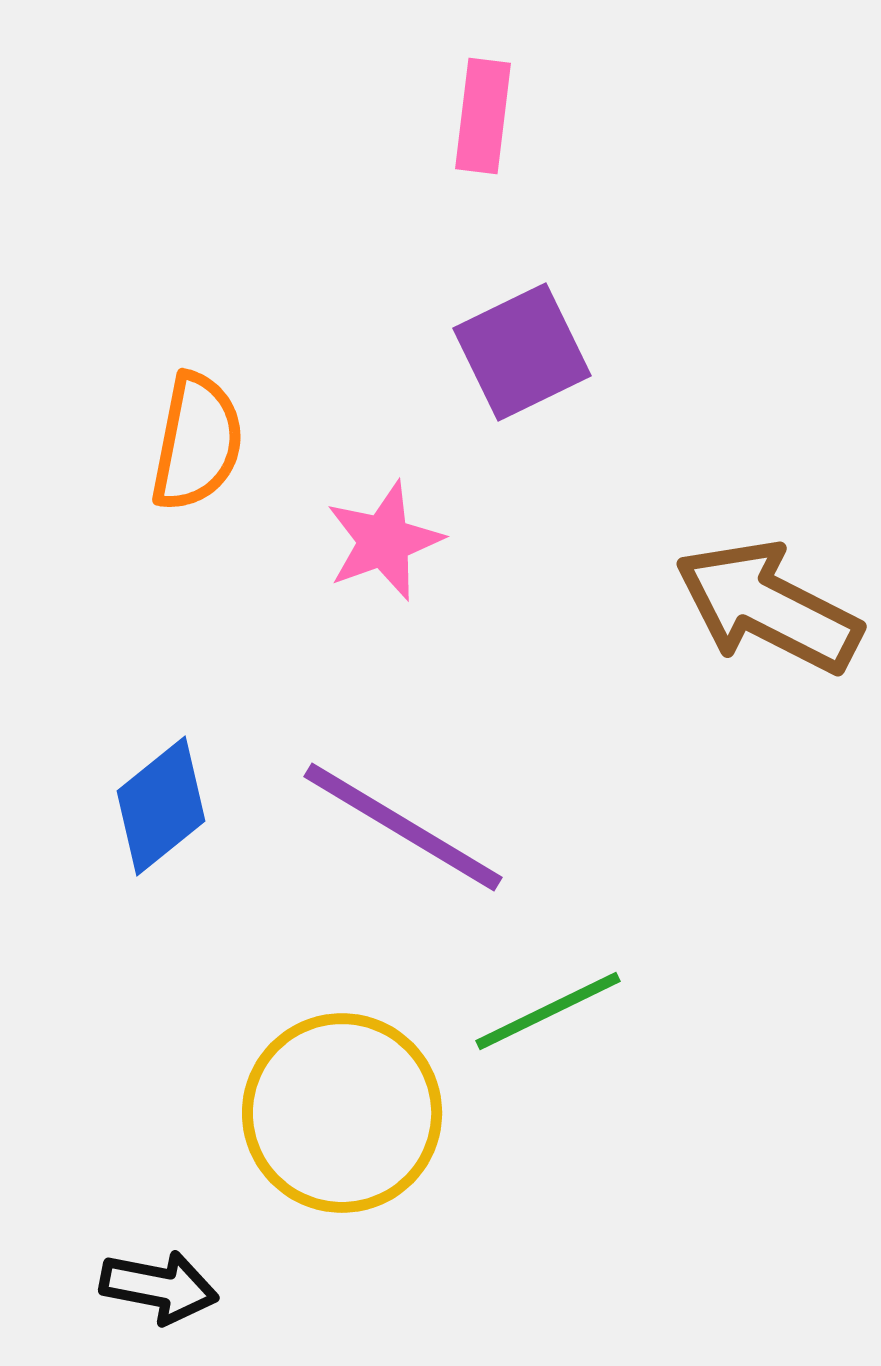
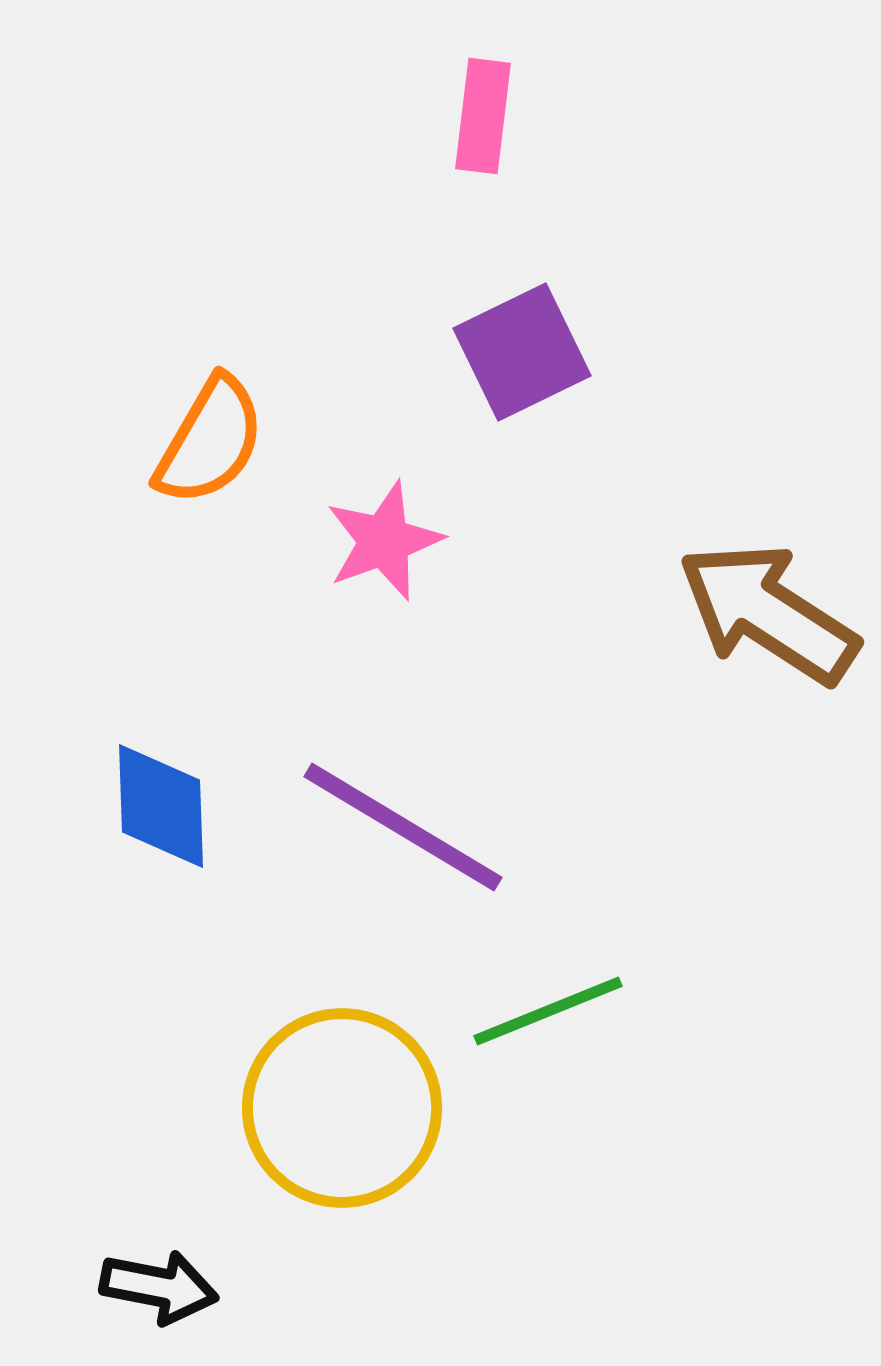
orange semicircle: moved 13 px right, 1 px up; rotated 19 degrees clockwise
brown arrow: moved 6 px down; rotated 6 degrees clockwise
blue diamond: rotated 53 degrees counterclockwise
green line: rotated 4 degrees clockwise
yellow circle: moved 5 px up
